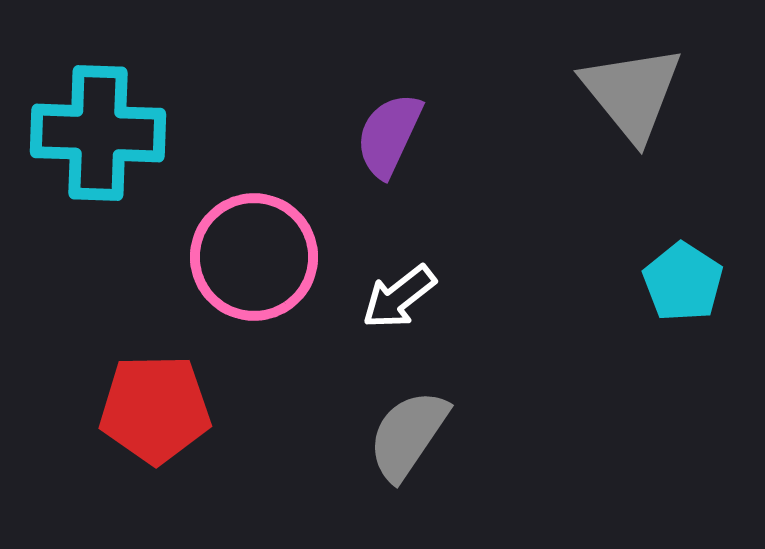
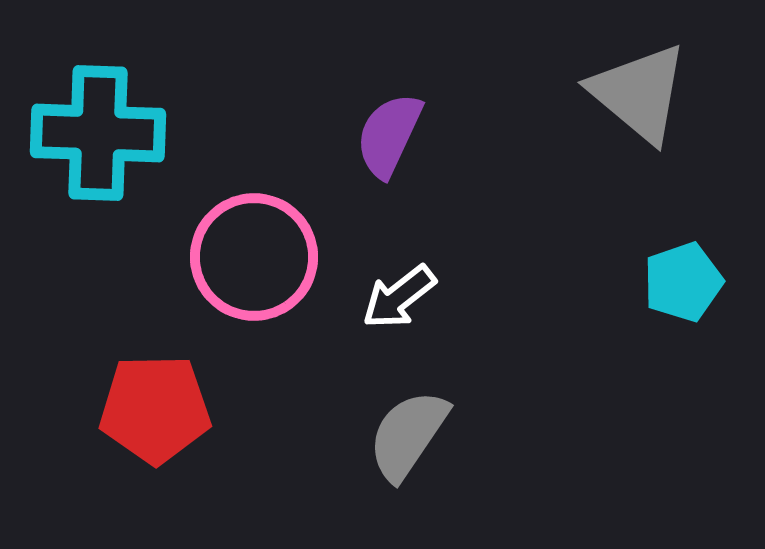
gray triangle: moved 7 px right; rotated 11 degrees counterclockwise
cyan pentagon: rotated 20 degrees clockwise
